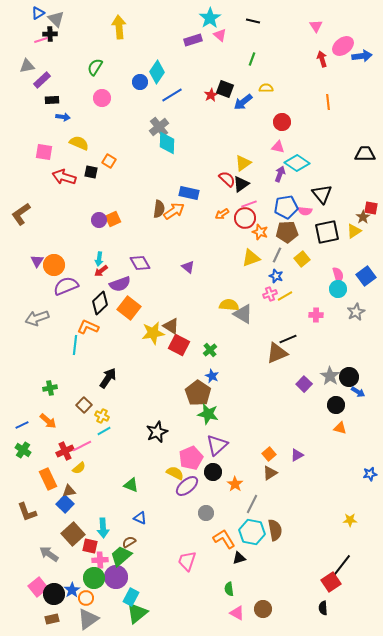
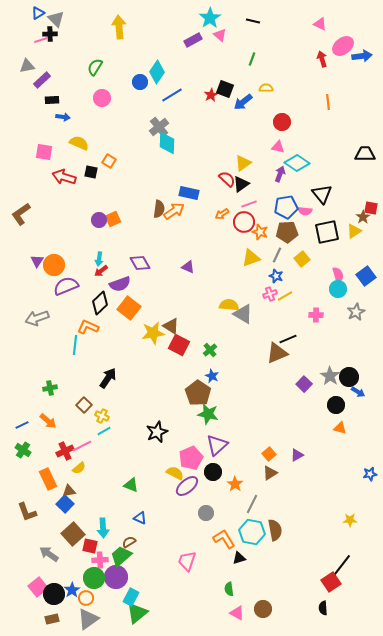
pink triangle at (316, 26): moved 4 px right, 2 px up; rotated 32 degrees counterclockwise
purple rectangle at (193, 40): rotated 12 degrees counterclockwise
red circle at (245, 218): moved 1 px left, 4 px down
purple triangle at (188, 267): rotated 16 degrees counterclockwise
